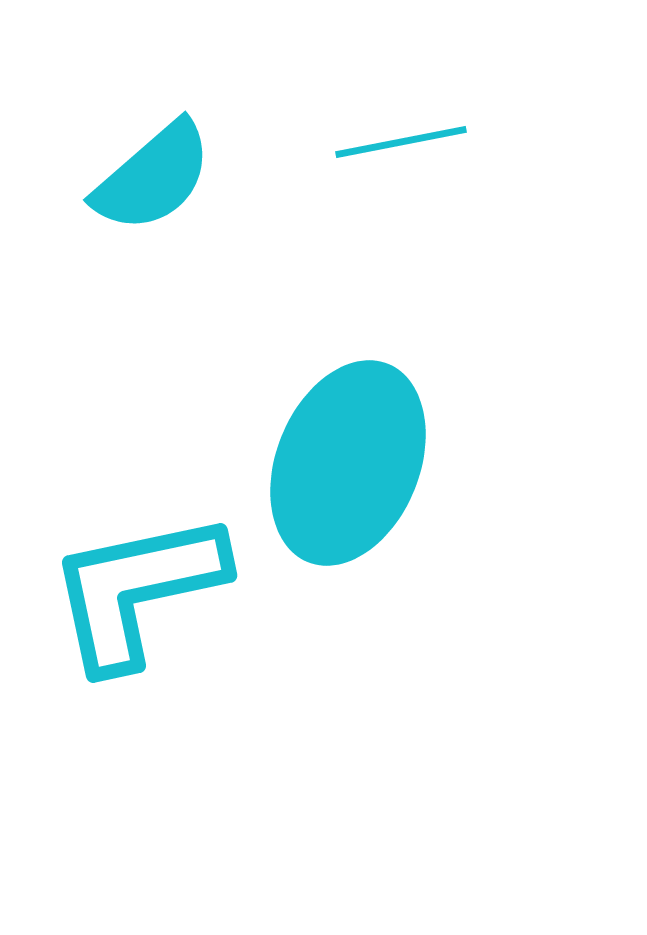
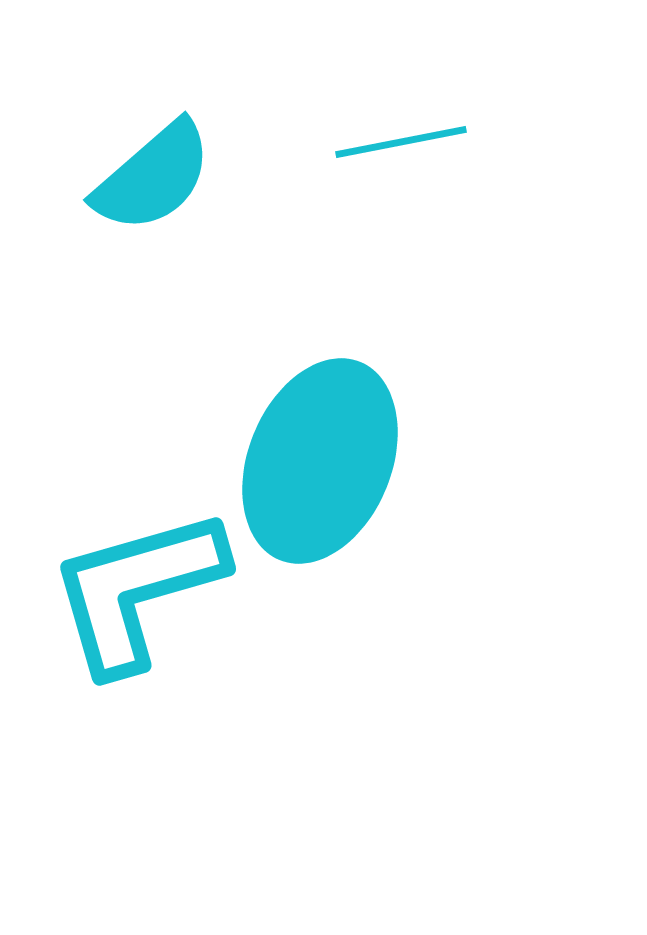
cyan ellipse: moved 28 px left, 2 px up
cyan L-shape: rotated 4 degrees counterclockwise
